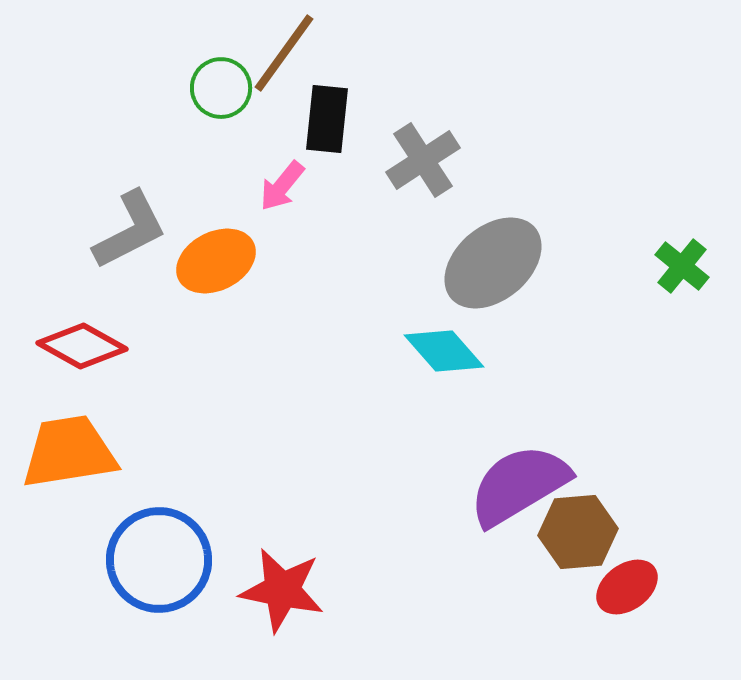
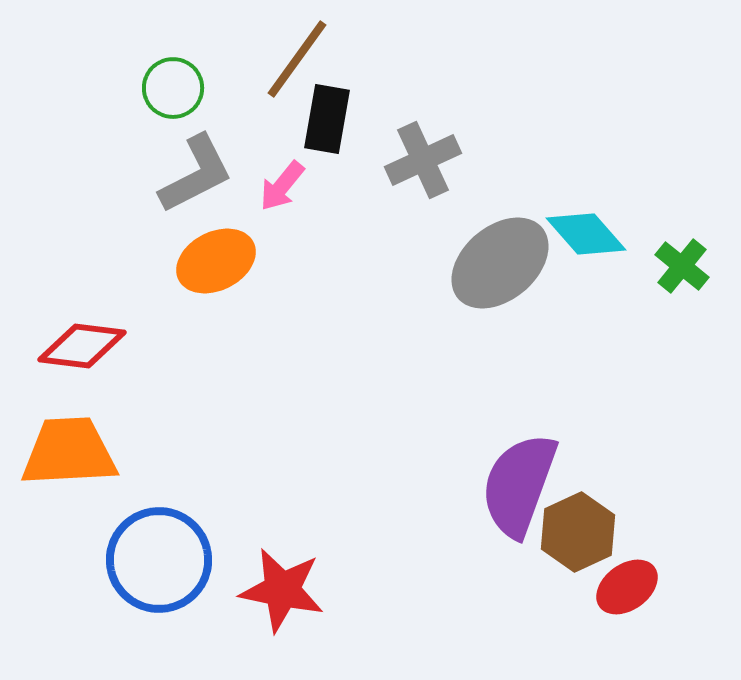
brown line: moved 13 px right, 6 px down
green circle: moved 48 px left
black rectangle: rotated 4 degrees clockwise
gray cross: rotated 8 degrees clockwise
gray L-shape: moved 66 px right, 56 px up
gray ellipse: moved 7 px right
red diamond: rotated 22 degrees counterclockwise
cyan diamond: moved 142 px right, 117 px up
orange trapezoid: rotated 6 degrees clockwise
purple semicircle: rotated 39 degrees counterclockwise
brown hexagon: rotated 20 degrees counterclockwise
